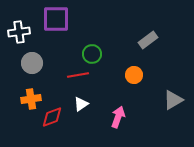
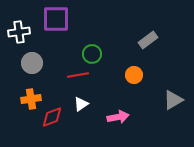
pink arrow: rotated 60 degrees clockwise
